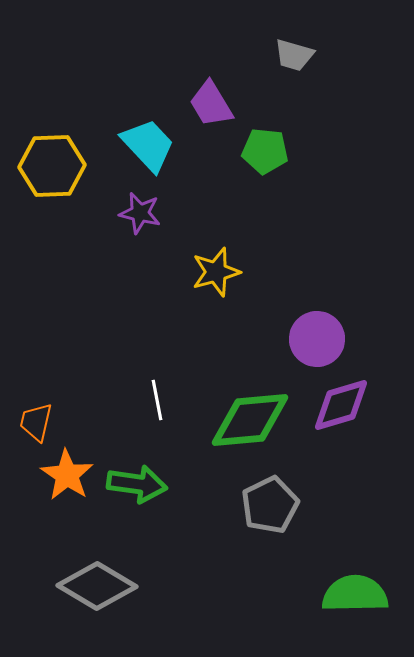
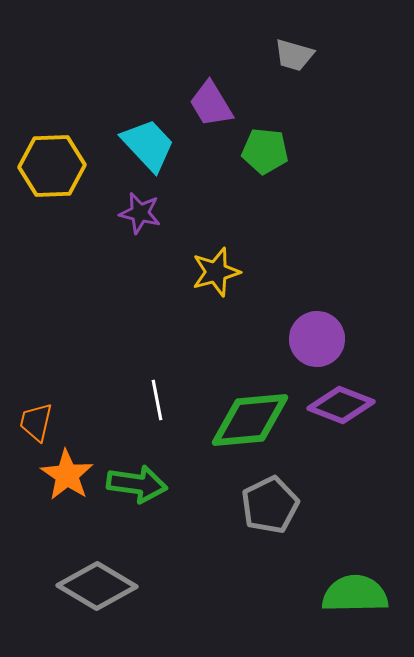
purple diamond: rotated 38 degrees clockwise
